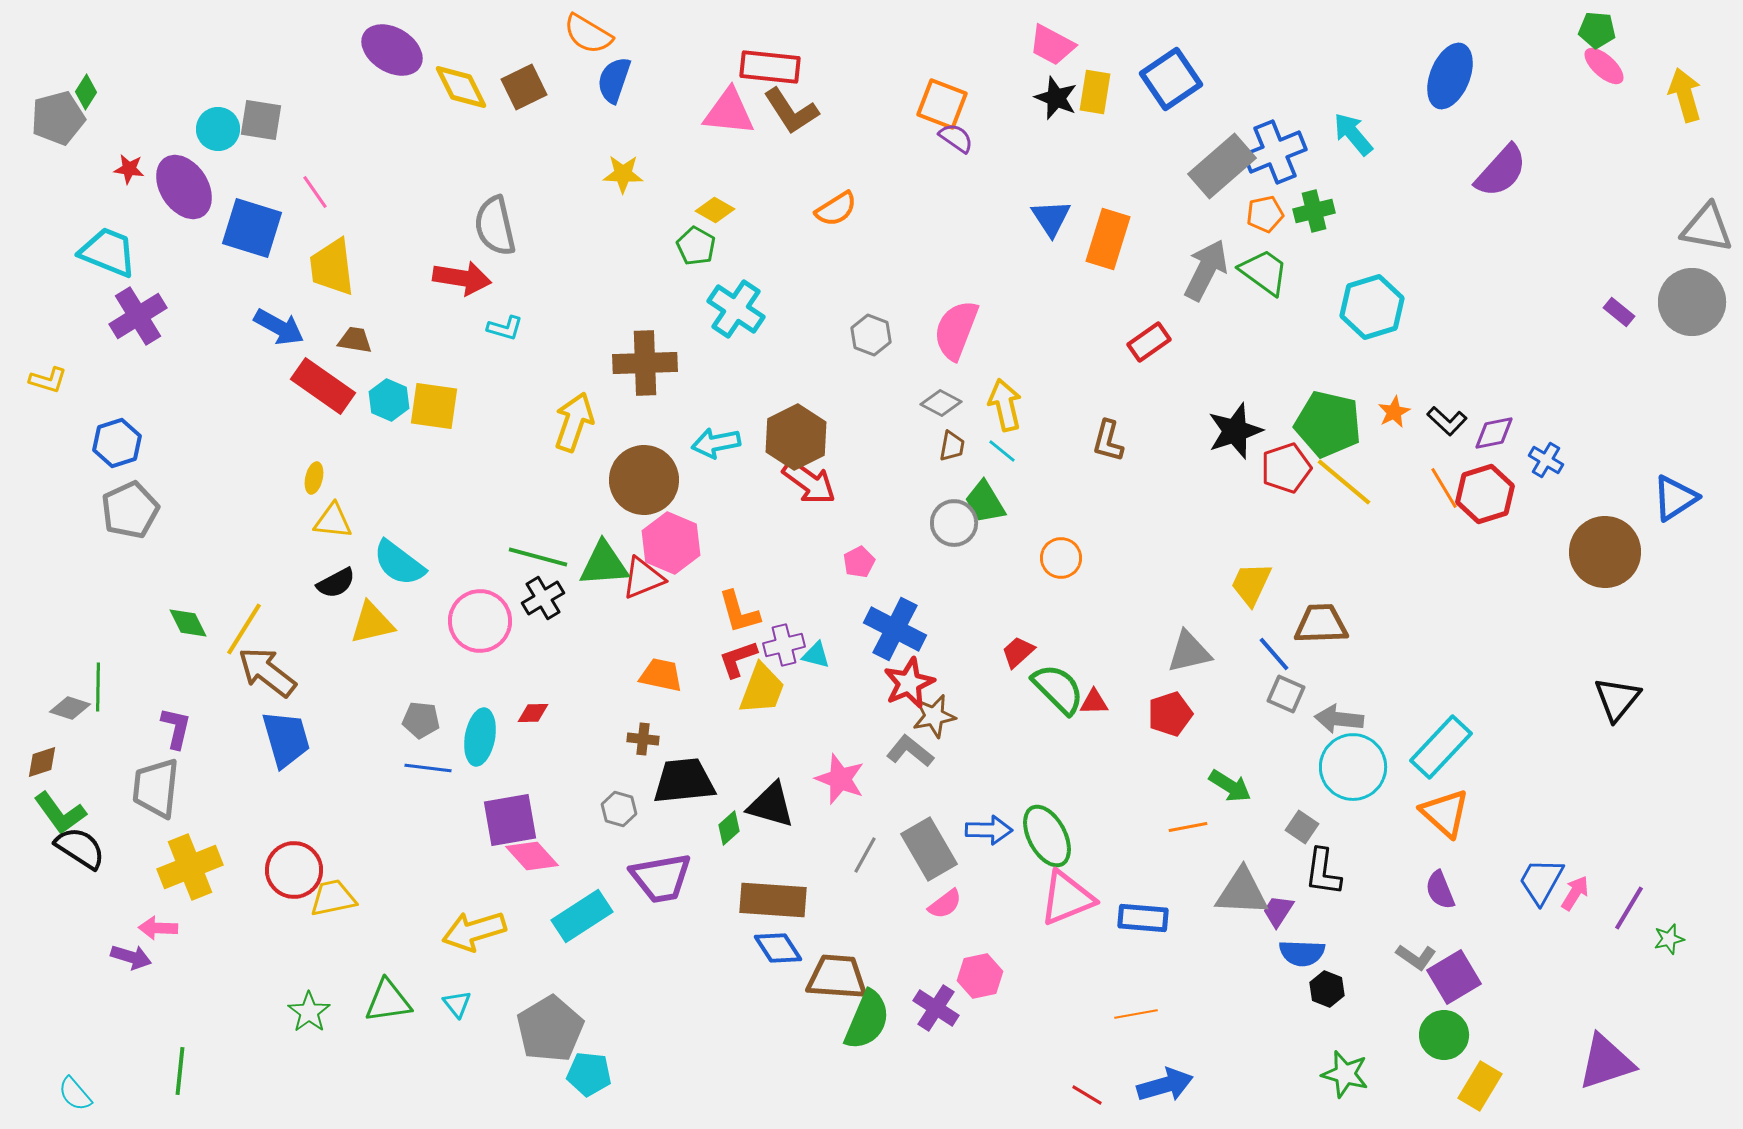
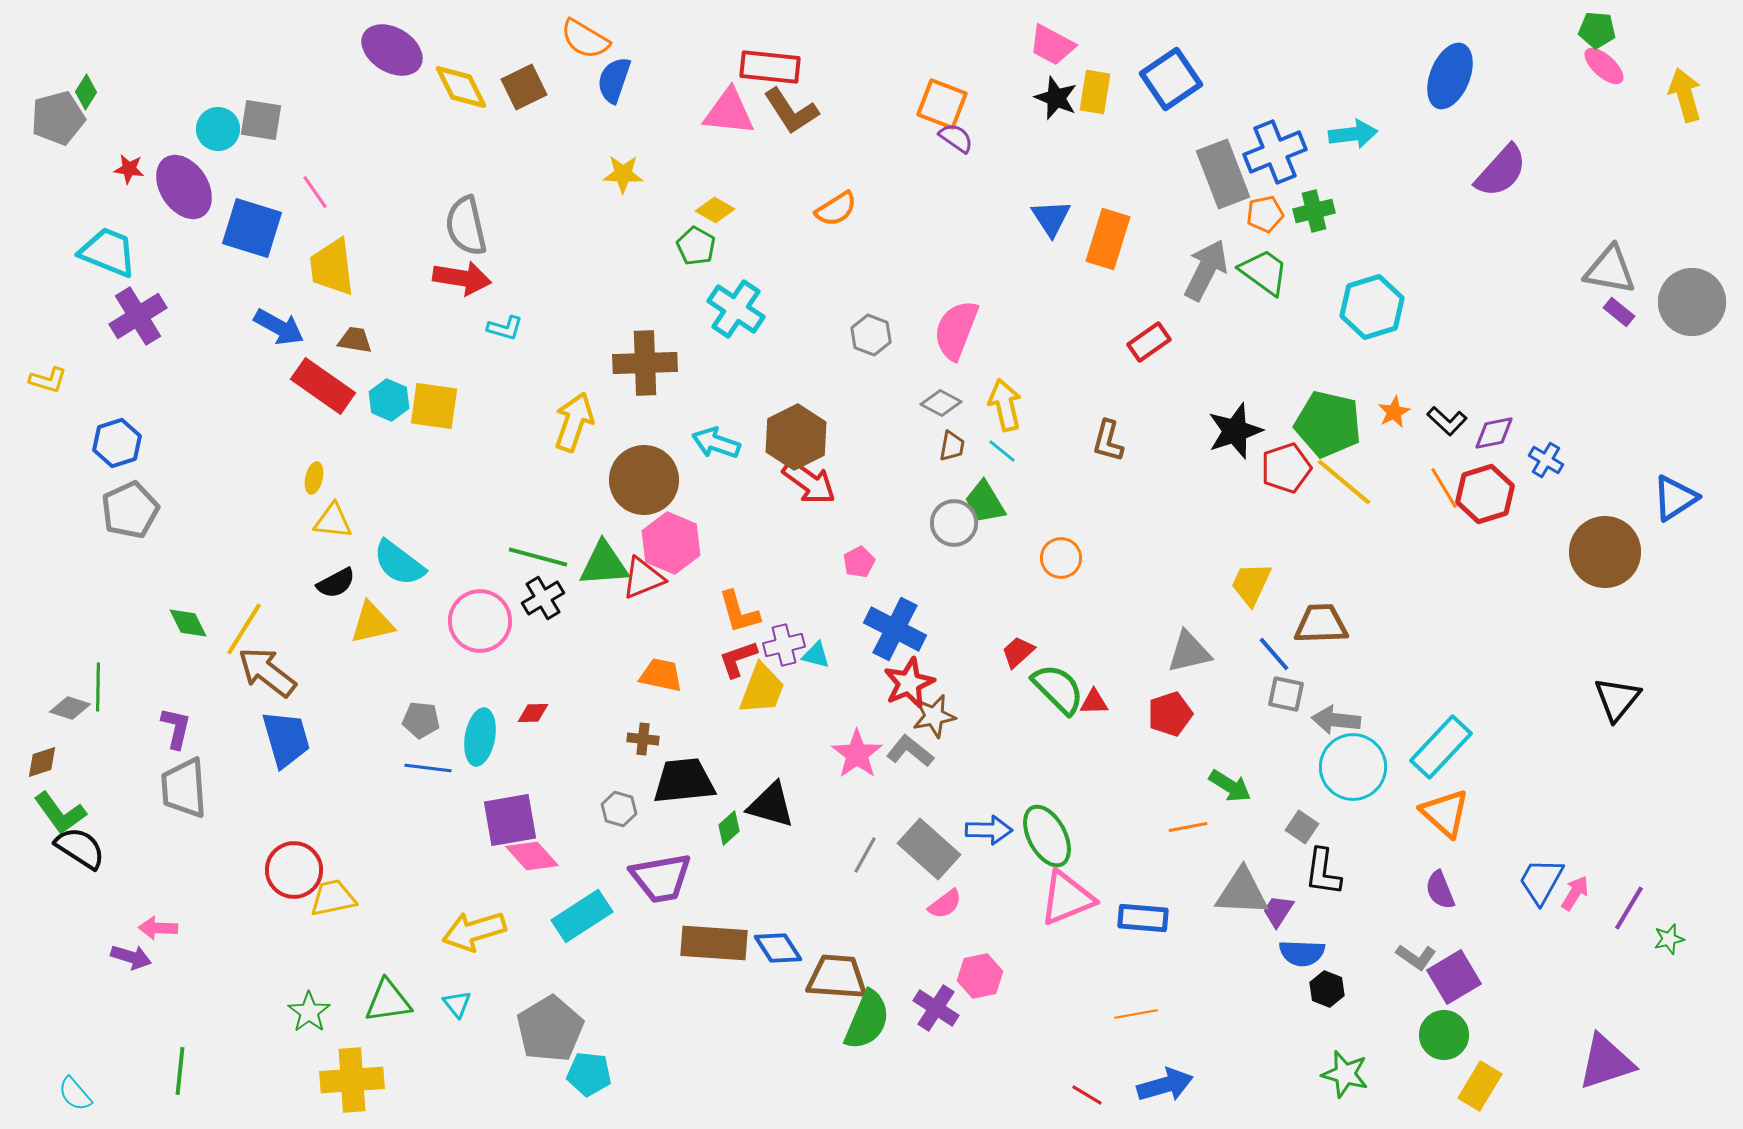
orange semicircle at (588, 34): moved 3 px left, 5 px down
cyan arrow at (1353, 134): rotated 123 degrees clockwise
gray rectangle at (1222, 166): moved 1 px right, 8 px down; rotated 70 degrees counterclockwise
gray semicircle at (495, 226): moved 29 px left
gray triangle at (1707, 228): moved 97 px left, 42 px down
cyan arrow at (716, 443): rotated 30 degrees clockwise
gray square at (1286, 694): rotated 12 degrees counterclockwise
gray arrow at (1339, 719): moved 3 px left, 1 px down
pink star at (840, 779): moved 17 px right, 25 px up; rotated 15 degrees clockwise
gray trapezoid at (156, 788): moved 28 px right; rotated 10 degrees counterclockwise
gray rectangle at (929, 849): rotated 18 degrees counterclockwise
yellow cross at (190, 867): moved 162 px right, 213 px down; rotated 18 degrees clockwise
brown rectangle at (773, 900): moved 59 px left, 43 px down
